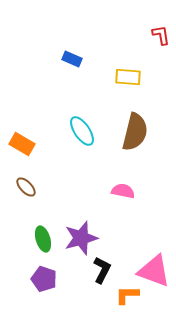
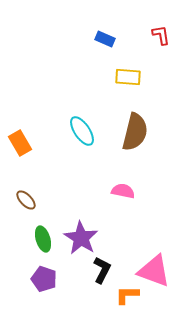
blue rectangle: moved 33 px right, 20 px up
orange rectangle: moved 2 px left, 1 px up; rotated 30 degrees clockwise
brown ellipse: moved 13 px down
purple star: rotated 24 degrees counterclockwise
